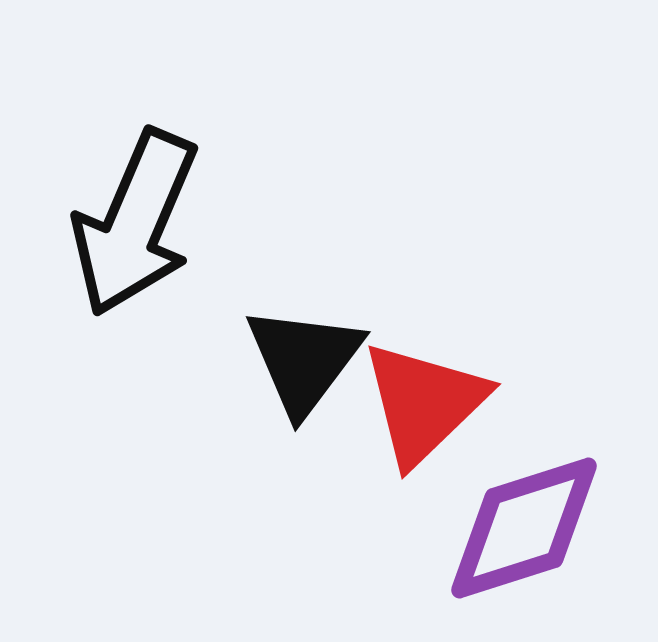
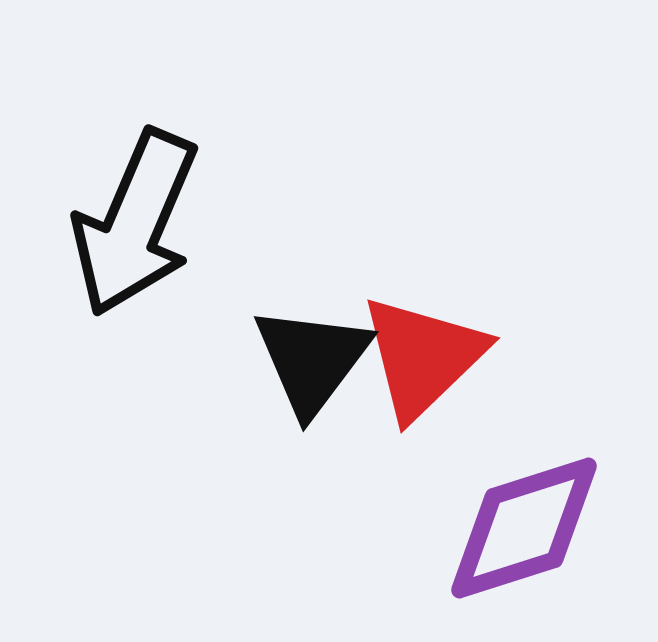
black triangle: moved 8 px right
red triangle: moved 1 px left, 46 px up
